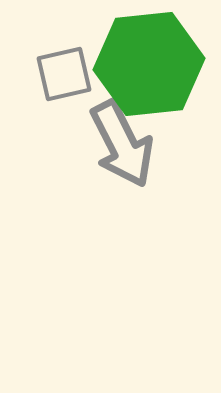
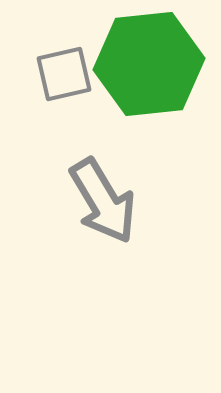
gray arrow: moved 19 px left, 57 px down; rotated 4 degrees counterclockwise
